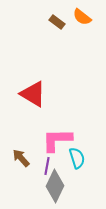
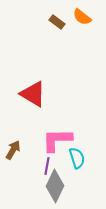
brown arrow: moved 8 px left, 8 px up; rotated 72 degrees clockwise
